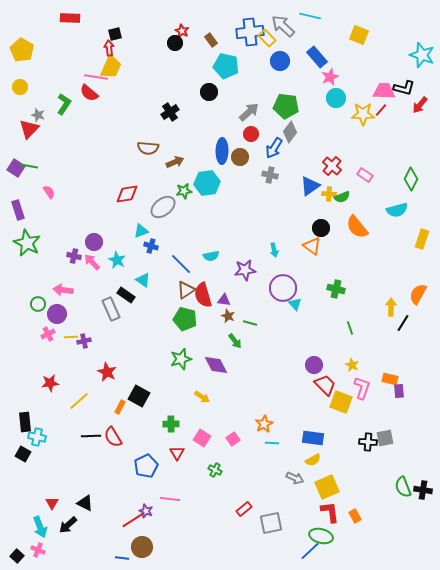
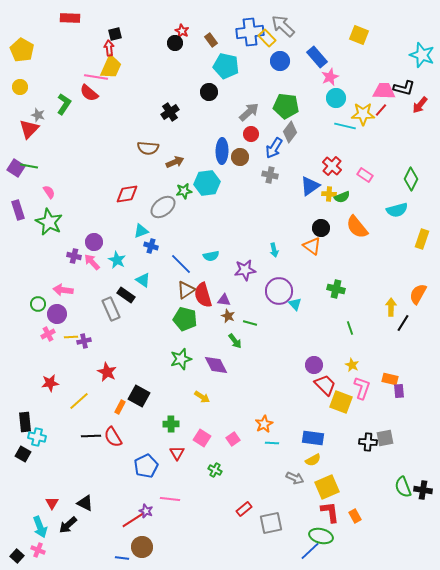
cyan line at (310, 16): moved 35 px right, 110 px down
green star at (27, 243): moved 22 px right, 21 px up
purple circle at (283, 288): moved 4 px left, 3 px down
